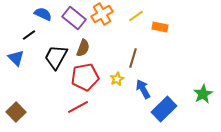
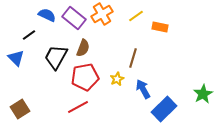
blue semicircle: moved 4 px right, 1 px down
brown square: moved 4 px right, 3 px up; rotated 12 degrees clockwise
